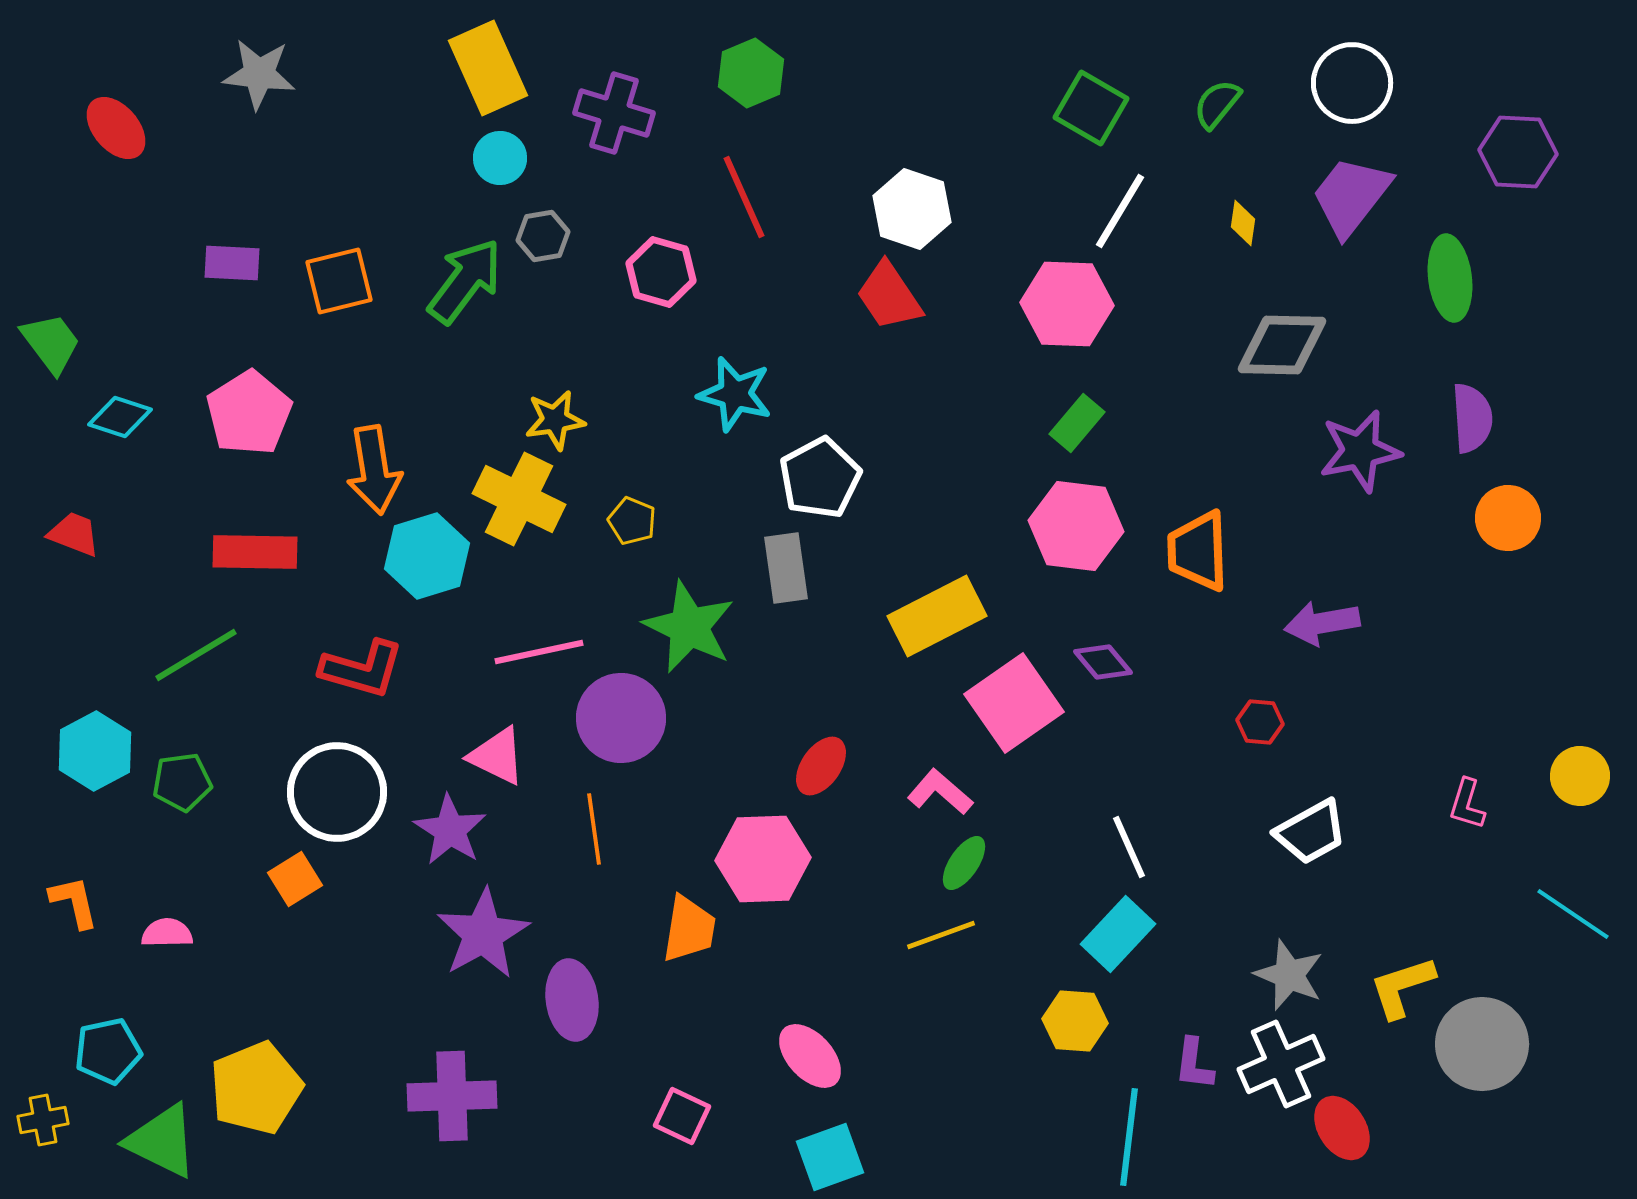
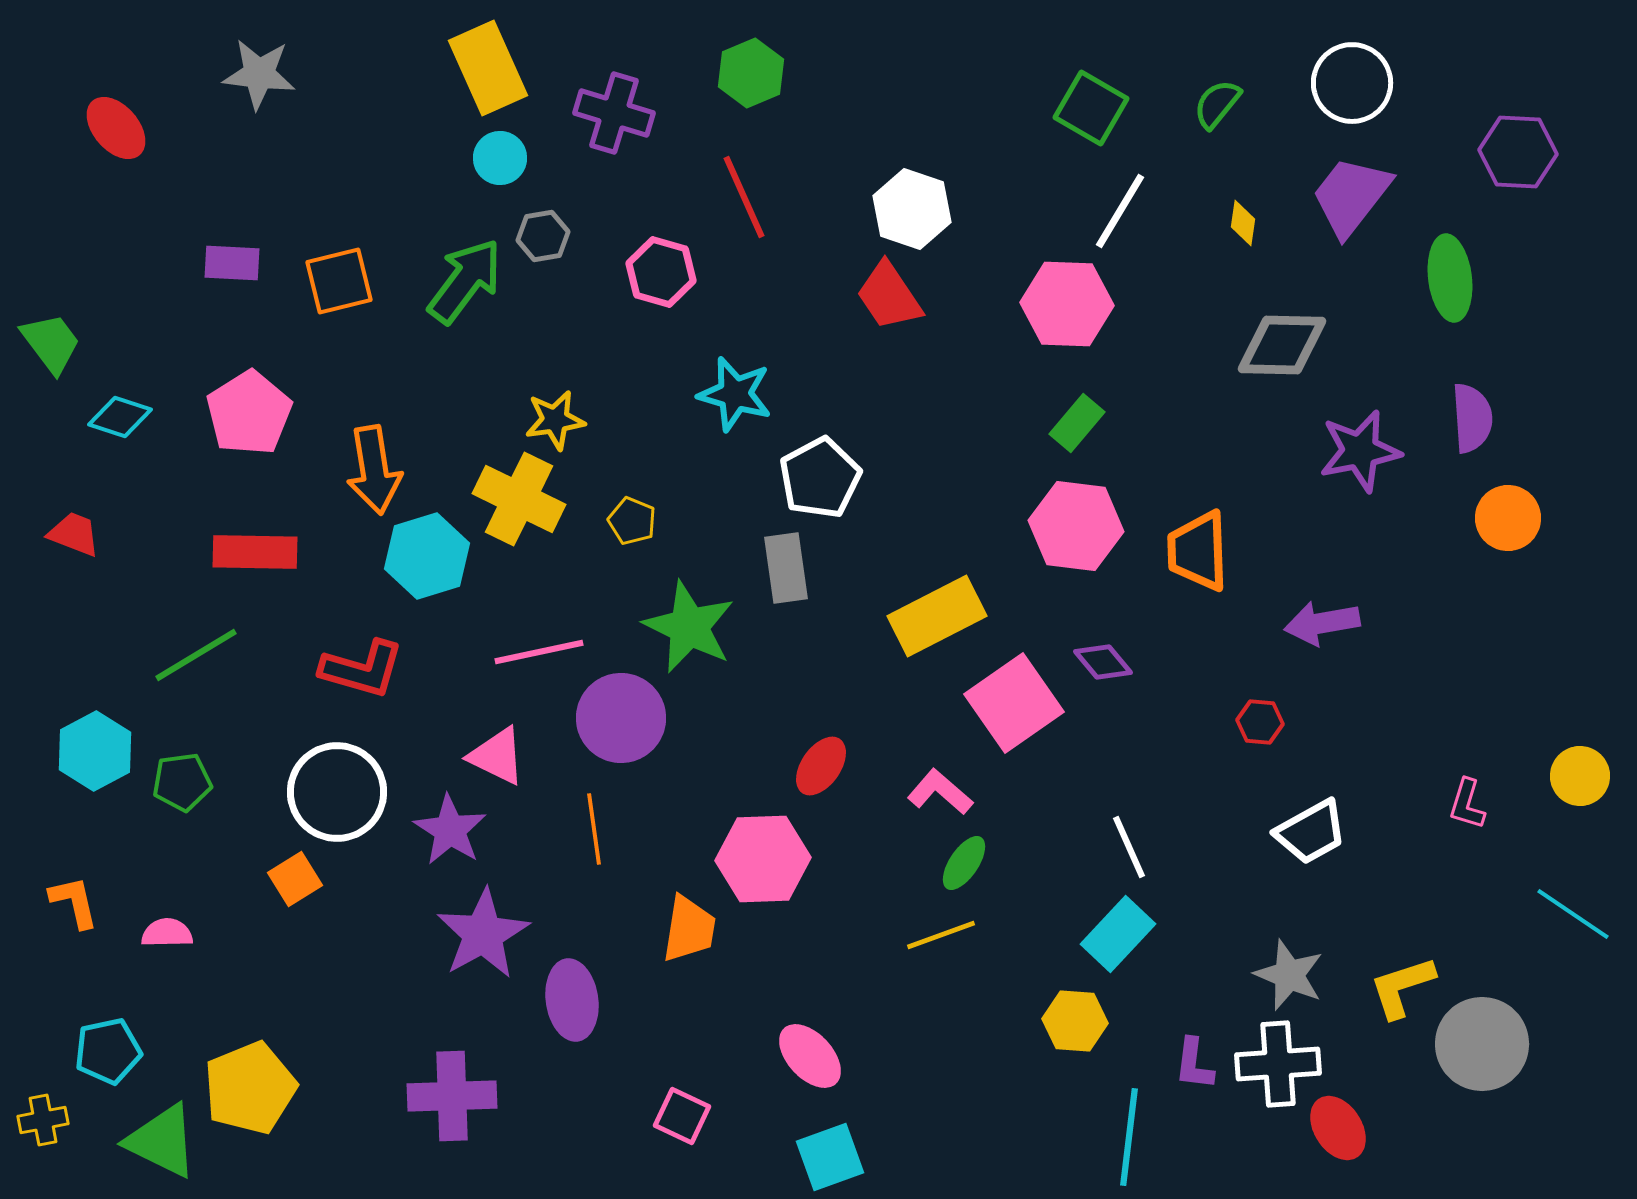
white cross at (1281, 1064): moved 3 px left; rotated 20 degrees clockwise
yellow pentagon at (256, 1088): moved 6 px left
red ellipse at (1342, 1128): moved 4 px left
